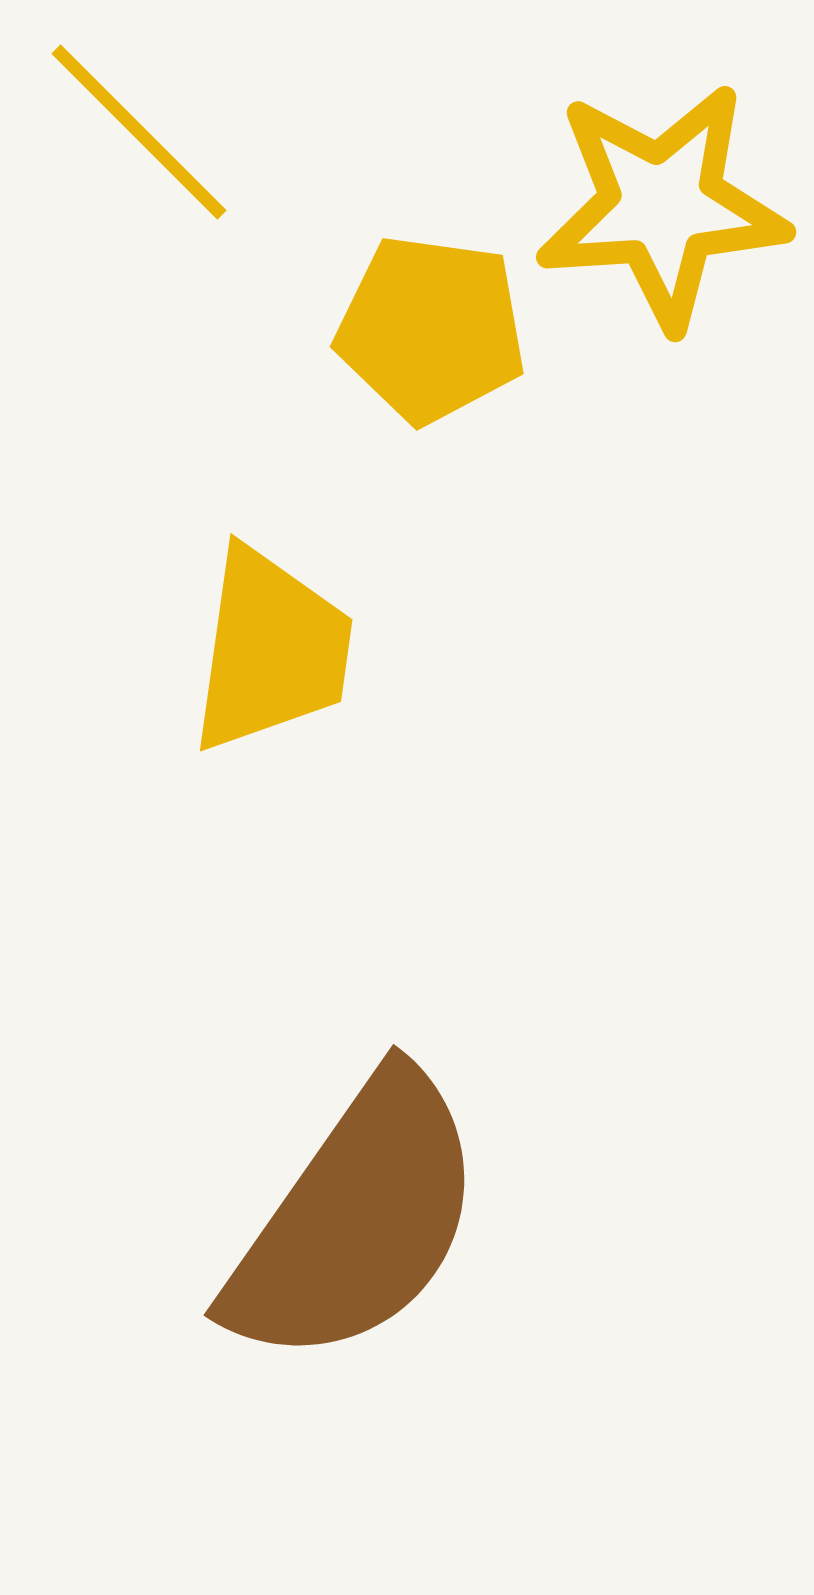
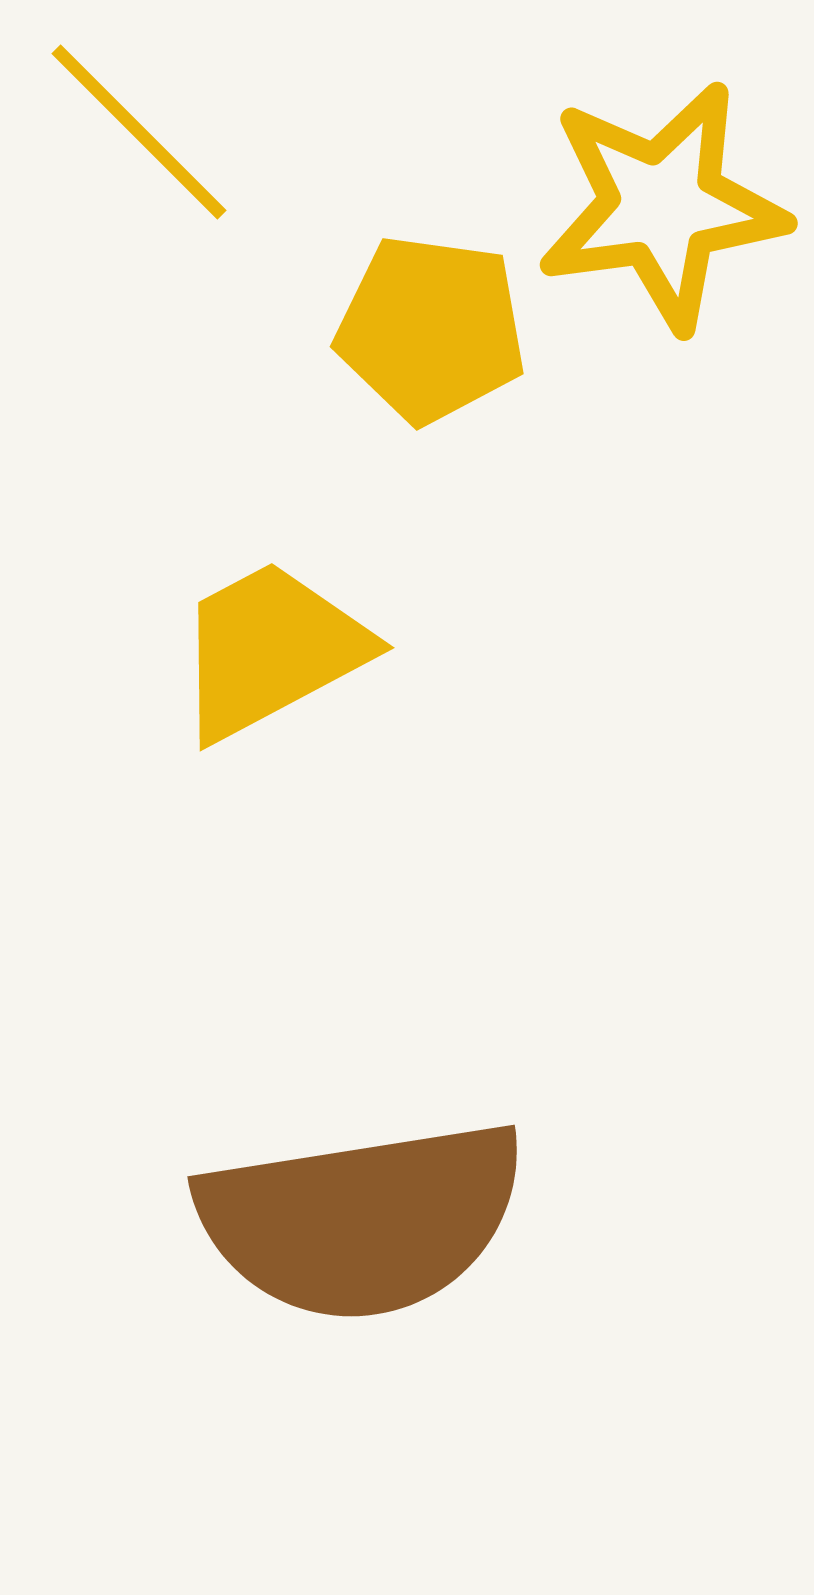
yellow star: rotated 4 degrees counterclockwise
yellow trapezoid: rotated 126 degrees counterclockwise
brown semicircle: moved 6 px right; rotated 46 degrees clockwise
